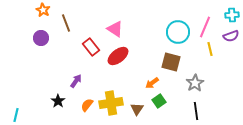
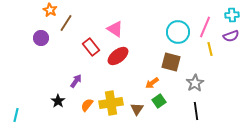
orange star: moved 7 px right
brown line: rotated 54 degrees clockwise
